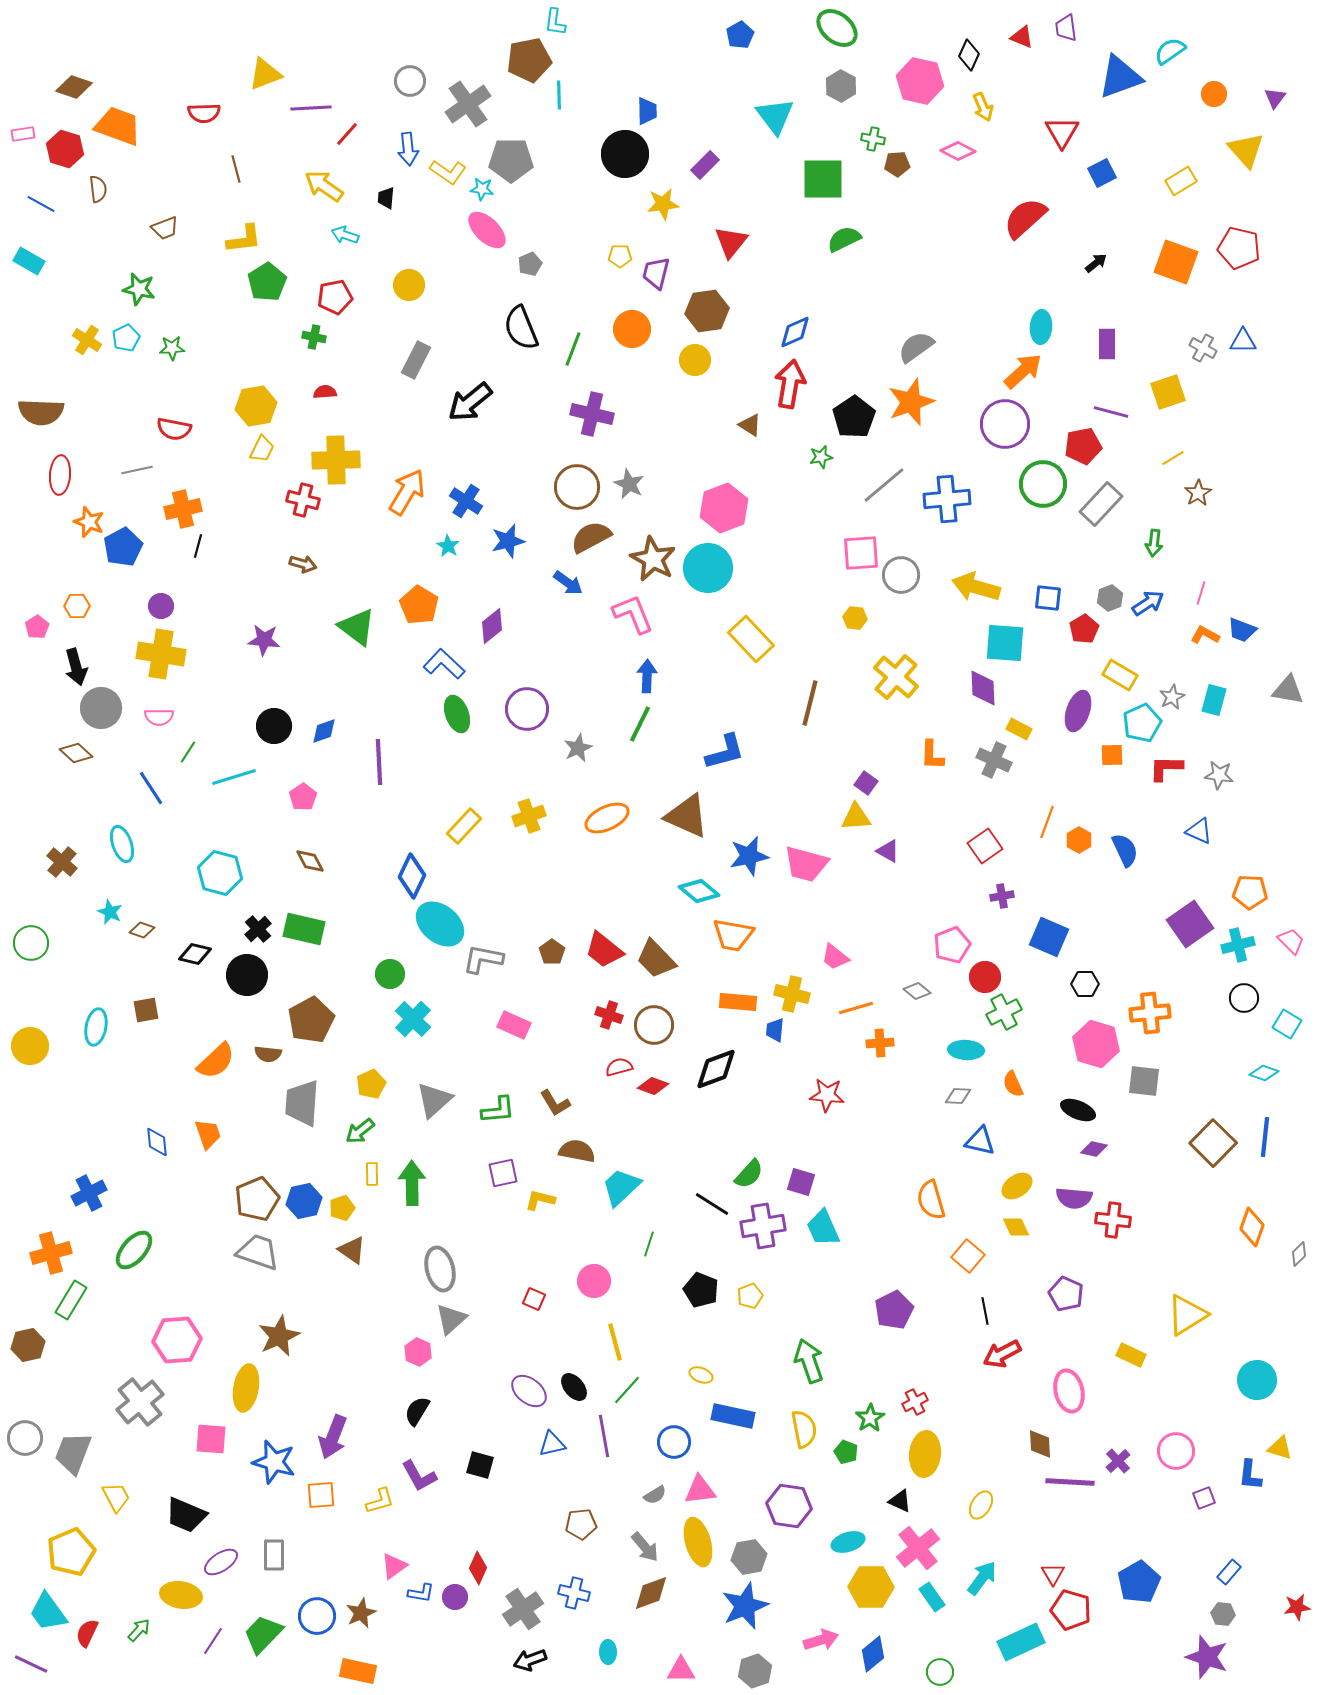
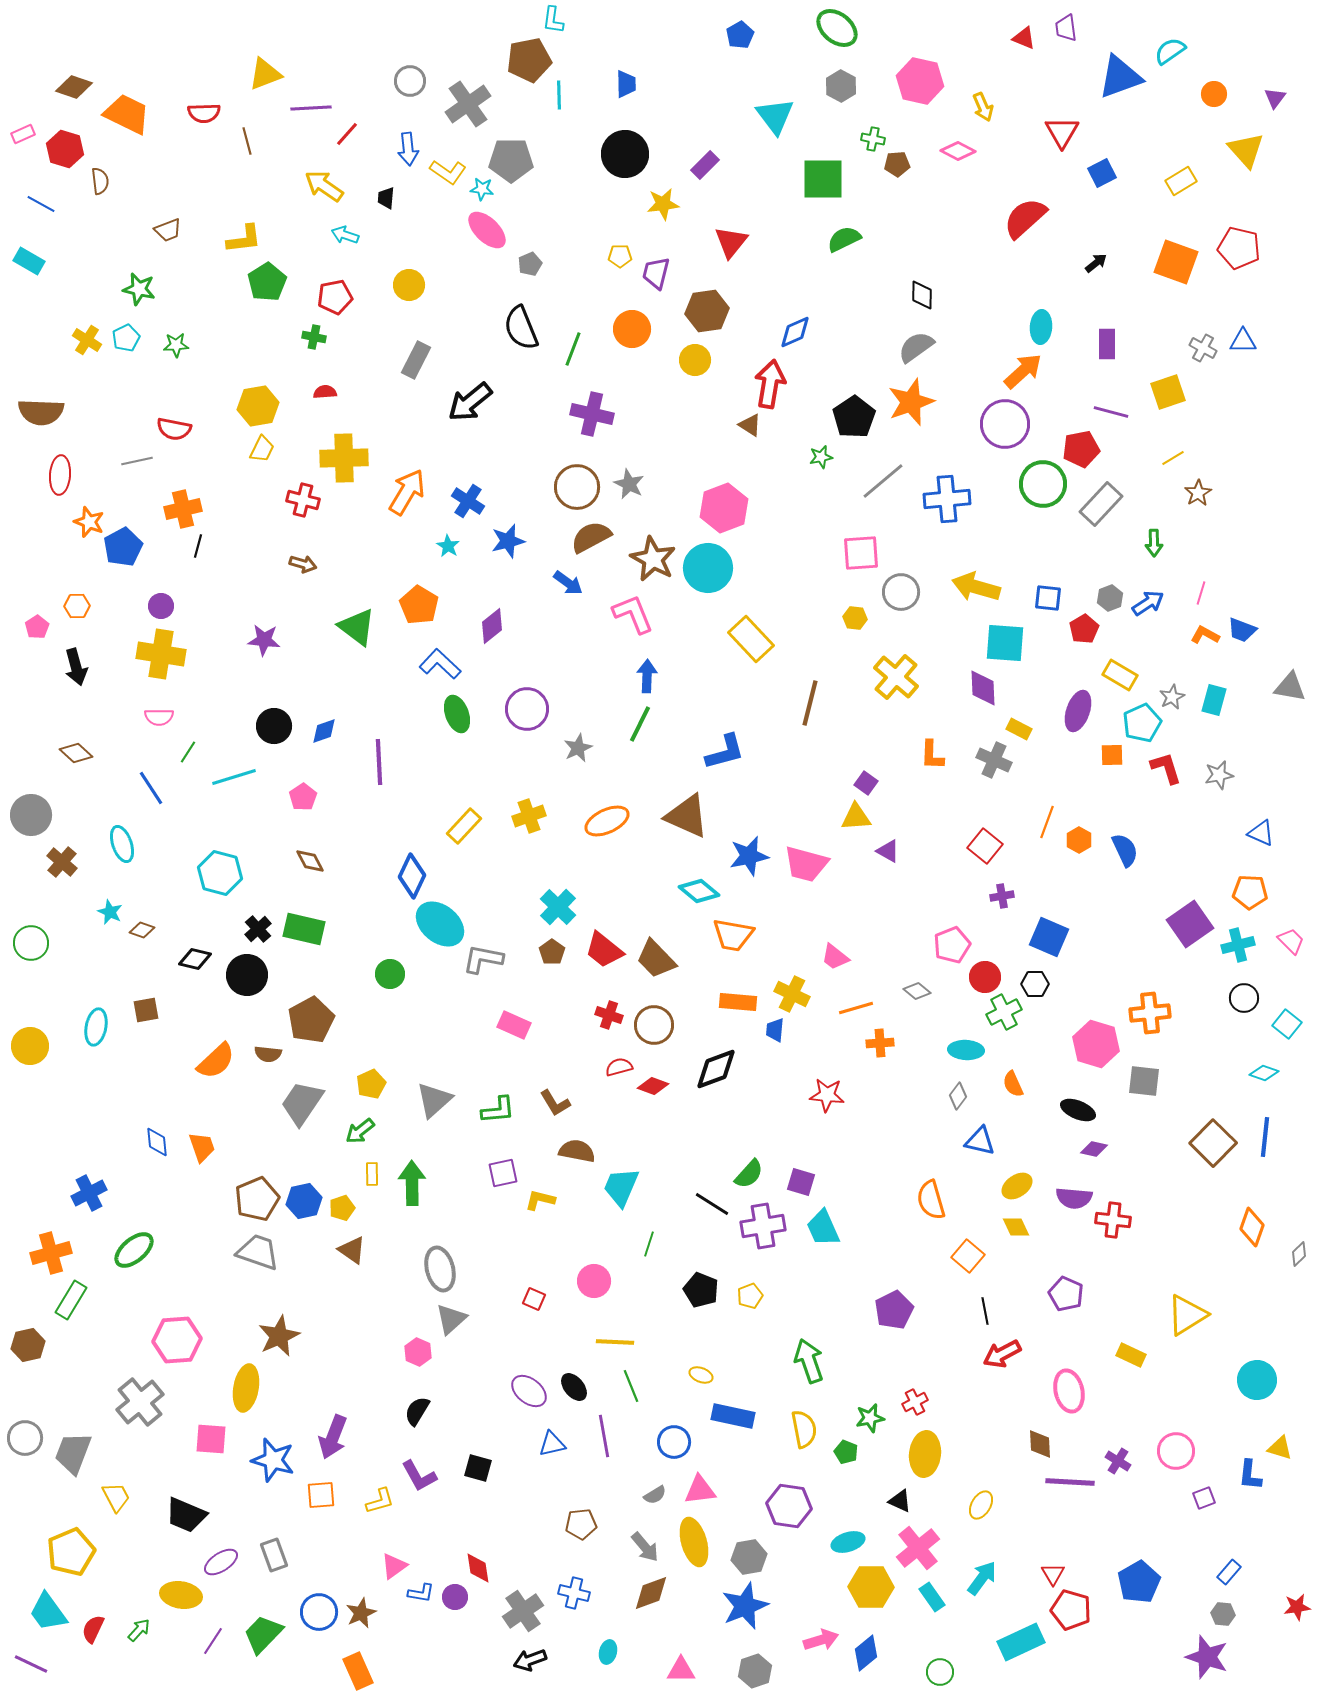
cyan L-shape at (555, 22): moved 2 px left, 2 px up
red triangle at (1022, 37): moved 2 px right, 1 px down
black diamond at (969, 55): moved 47 px left, 240 px down; rotated 24 degrees counterclockwise
blue trapezoid at (647, 111): moved 21 px left, 27 px up
orange trapezoid at (118, 126): moved 9 px right, 12 px up; rotated 6 degrees clockwise
pink rectangle at (23, 134): rotated 15 degrees counterclockwise
brown line at (236, 169): moved 11 px right, 28 px up
brown semicircle at (98, 189): moved 2 px right, 8 px up
brown trapezoid at (165, 228): moved 3 px right, 2 px down
green star at (172, 348): moved 4 px right, 3 px up
red arrow at (790, 384): moved 20 px left
yellow hexagon at (256, 406): moved 2 px right
red pentagon at (1083, 446): moved 2 px left, 3 px down
yellow cross at (336, 460): moved 8 px right, 2 px up
gray line at (137, 470): moved 9 px up
gray line at (884, 485): moved 1 px left, 4 px up
blue cross at (466, 501): moved 2 px right
green arrow at (1154, 543): rotated 8 degrees counterclockwise
gray circle at (901, 575): moved 17 px down
blue L-shape at (444, 664): moved 4 px left
gray triangle at (1288, 690): moved 2 px right, 3 px up
gray circle at (101, 708): moved 70 px left, 107 px down
red L-shape at (1166, 768): rotated 72 degrees clockwise
gray star at (1219, 775): rotated 20 degrees counterclockwise
orange ellipse at (607, 818): moved 3 px down
blue triangle at (1199, 831): moved 62 px right, 2 px down
red square at (985, 846): rotated 16 degrees counterclockwise
black diamond at (195, 954): moved 5 px down
black hexagon at (1085, 984): moved 50 px left
yellow cross at (792, 994): rotated 12 degrees clockwise
cyan cross at (413, 1019): moved 145 px right, 112 px up
cyan square at (1287, 1024): rotated 8 degrees clockwise
gray diamond at (958, 1096): rotated 56 degrees counterclockwise
gray trapezoid at (302, 1103): rotated 30 degrees clockwise
orange trapezoid at (208, 1134): moved 6 px left, 13 px down
cyan trapezoid at (621, 1187): rotated 24 degrees counterclockwise
green ellipse at (134, 1250): rotated 9 degrees clockwise
yellow line at (615, 1342): rotated 72 degrees counterclockwise
green line at (627, 1390): moved 4 px right, 4 px up; rotated 64 degrees counterclockwise
green star at (870, 1418): rotated 20 degrees clockwise
purple cross at (1118, 1461): rotated 15 degrees counterclockwise
blue star at (274, 1462): moved 1 px left, 2 px up
black square at (480, 1465): moved 2 px left, 3 px down
yellow ellipse at (698, 1542): moved 4 px left
gray rectangle at (274, 1555): rotated 20 degrees counterclockwise
red diamond at (478, 1568): rotated 32 degrees counterclockwise
gray cross at (523, 1609): moved 2 px down
blue circle at (317, 1616): moved 2 px right, 4 px up
red semicircle at (87, 1633): moved 6 px right, 4 px up
cyan ellipse at (608, 1652): rotated 15 degrees clockwise
blue diamond at (873, 1654): moved 7 px left, 1 px up
orange rectangle at (358, 1671): rotated 54 degrees clockwise
